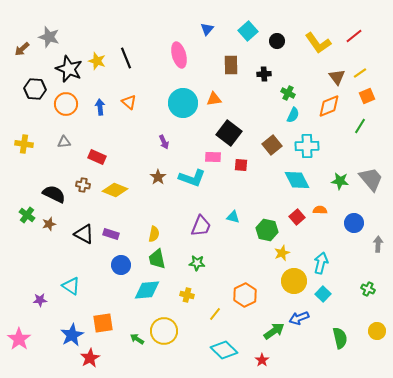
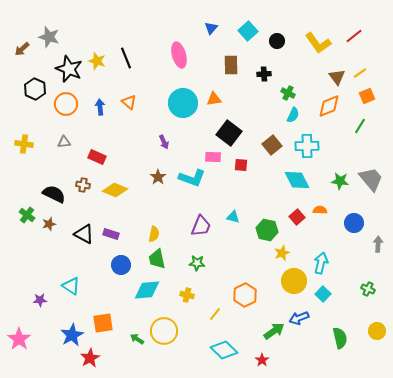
blue triangle at (207, 29): moved 4 px right, 1 px up
black hexagon at (35, 89): rotated 20 degrees clockwise
